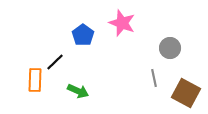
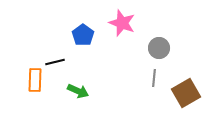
gray circle: moved 11 px left
black line: rotated 30 degrees clockwise
gray line: rotated 18 degrees clockwise
brown square: rotated 32 degrees clockwise
